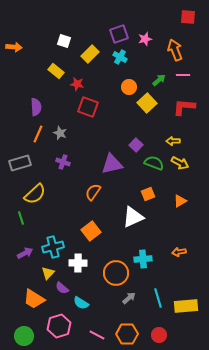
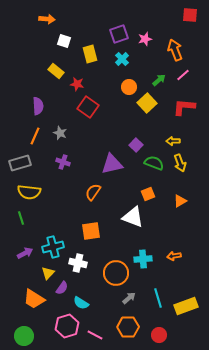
red square at (188, 17): moved 2 px right, 2 px up
orange arrow at (14, 47): moved 33 px right, 28 px up
yellow rectangle at (90, 54): rotated 60 degrees counterclockwise
cyan cross at (120, 57): moved 2 px right, 2 px down; rotated 16 degrees clockwise
pink line at (183, 75): rotated 40 degrees counterclockwise
purple semicircle at (36, 107): moved 2 px right, 1 px up
red square at (88, 107): rotated 15 degrees clockwise
orange line at (38, 134): moved 3 px left, 2 px down
yellow arrow at (180, 163): rotated 42 degrees clockwise
yellow semicircle at (35, 194): moved 6 px left, 2 px up; rotated 50 degrees clockwise
white triangle at (133, 217): rotated 45 degrees clockwise
orange square at (91, 231): rotated 30 degrees clockwise
orange arrow at (179, 252): moved 5 px left, 4 px down
white cross at (78, 263): rotated 12 degrees clockwise
purple semicircle at (62, 288): rotated 96 degrees counterclockwise
yellow rectangle at (186, 306): rotated 15 degrees counterclockwise
pink hexagon at (59, 326): moved 8 px right
orange hexagon at (127, 334): moved 1 px right, 7 px up
pink line at (97, 335): moved 2 px left
